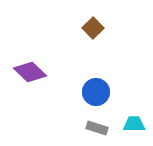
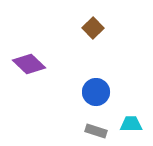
purple diamond: moved 1 px left, 8 px up
cyan trapezoid: moved 3 px left
gray rectangle: moved 1 px left, 3 px down
